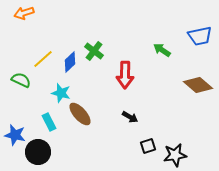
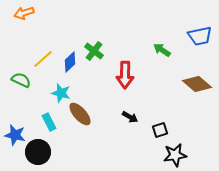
brown diamond: moved 1 px left, 1 px up
black square: moved 12 px right, 16 px up
